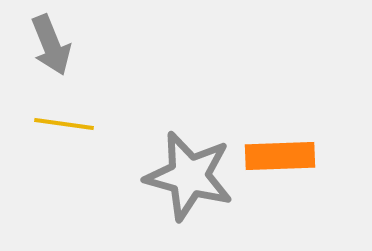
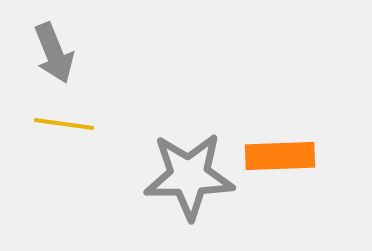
gray arrow: moved 3 px right, 8 px down
gray star: rotated 16 degrees counterclockwise
